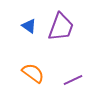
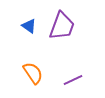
purple trapezoid: moved 1 px right, 1 px up
orange semicircle: rotated 20 degrees clockwise
